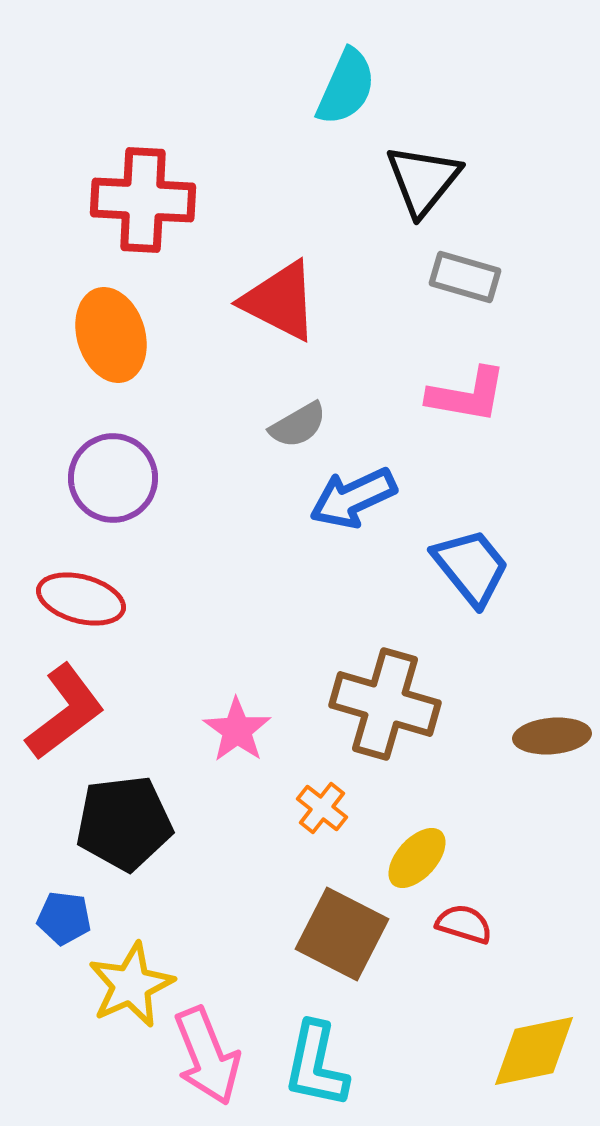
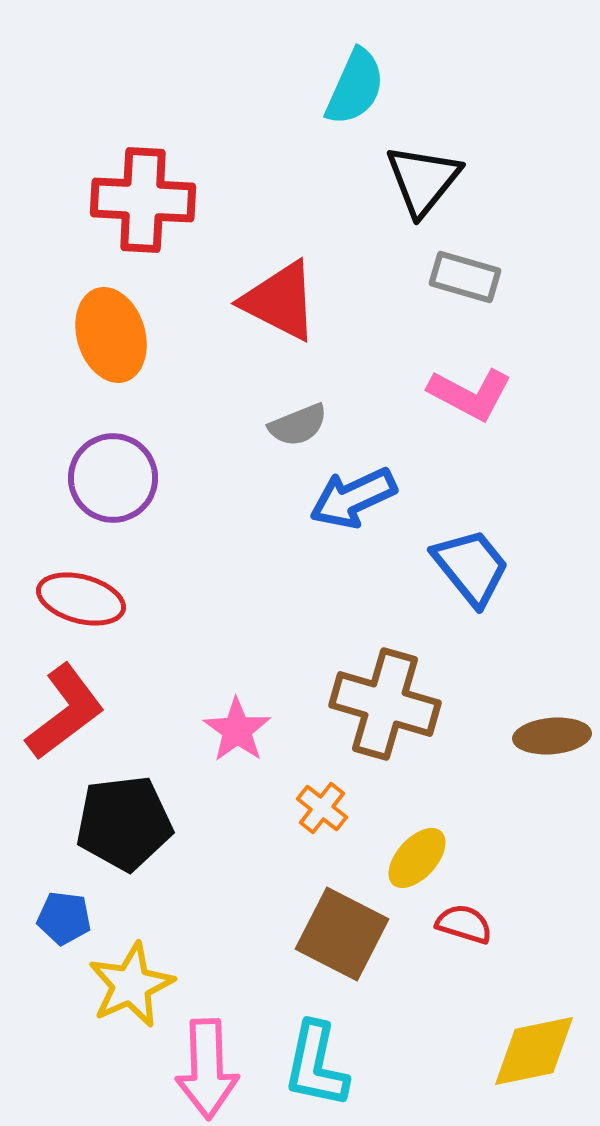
cyan semicircle: moved 9 px right
pink L-shape: moved 3 px right, 1 px up; rotated 18 degrees clockwise
gray semicircle: rotated 8 degrees clockwise
pink arrow: moved 13 px down; rotated 20 degrees clockwise
